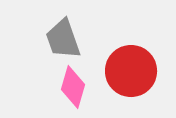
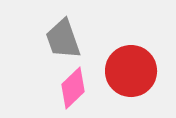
pink diamond: moved 1 px down; rotated 30 degrees clockwise
